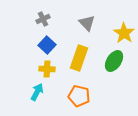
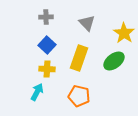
gray cross: moved 3 px right, 2 px up; rotated 24 degrees clockwise
green ellipse: rotated 20 degrees clockwise
